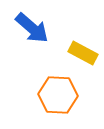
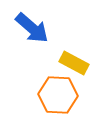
yellow rectangle: moved 9 px left, 10 px down
